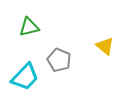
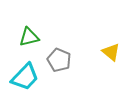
green triangle: moved 10 px down
yellow triangle: moved 6 px right, 6 px down
